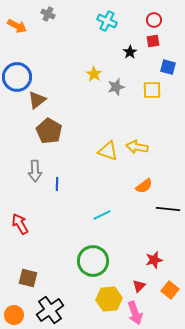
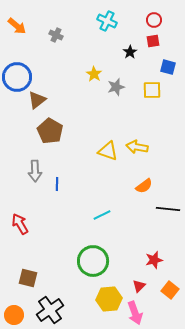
gray cross: moved 8 px right, 21 px down
orange arrow: rotated 12 degrees clockwise
brown pentagon: moved 1 px right
